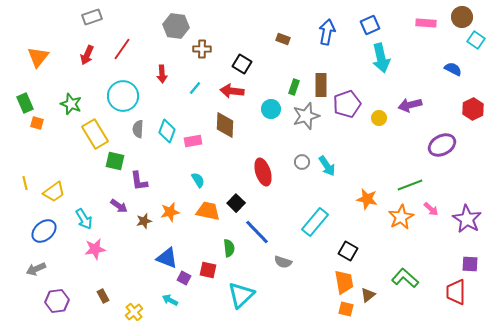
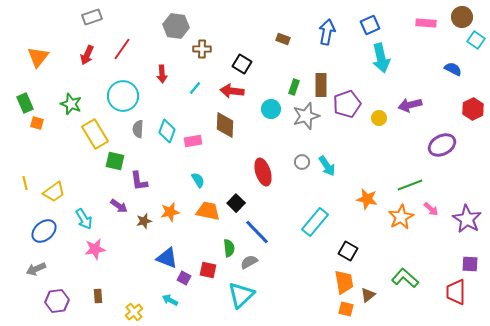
gray semicircle at (283, 262): moved 34 px left; rotated 132 degrees clockwise
brown rectangle at (103, 296): moved 5 px left; rotated 24 degrees clockwise
